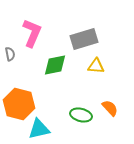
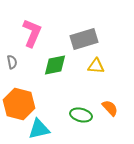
gray semicircle: moved 2 px right, 8 px down
